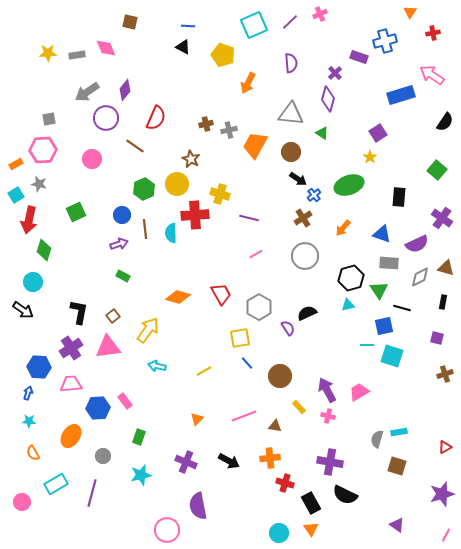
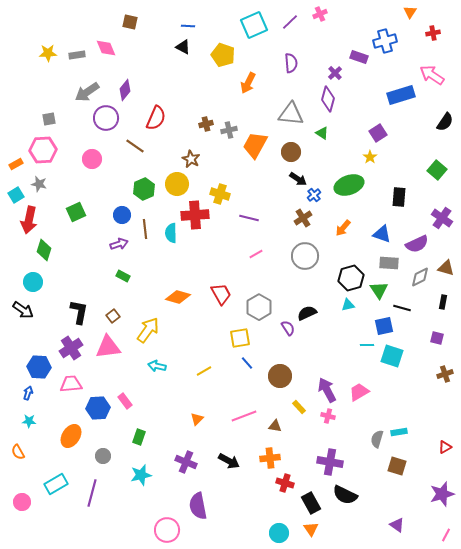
orange semicircle at (33, 453): moved 15 px left, 1 px up
